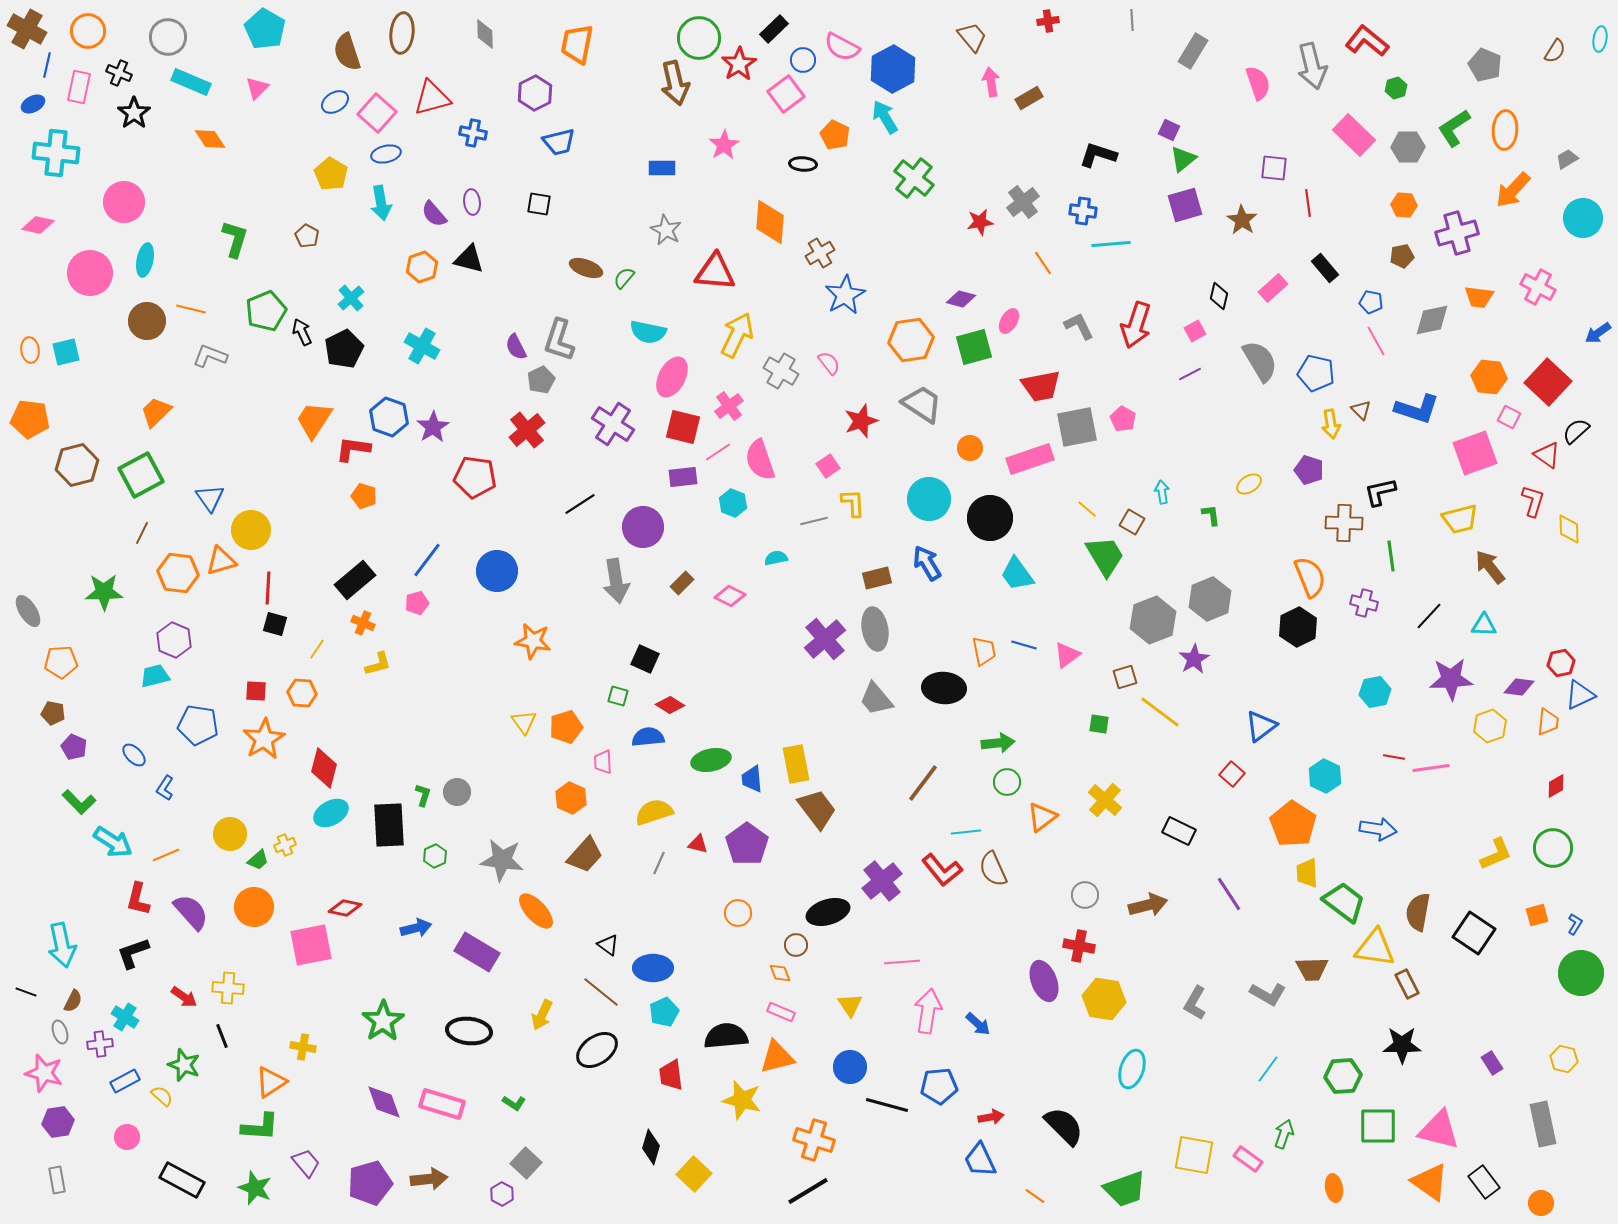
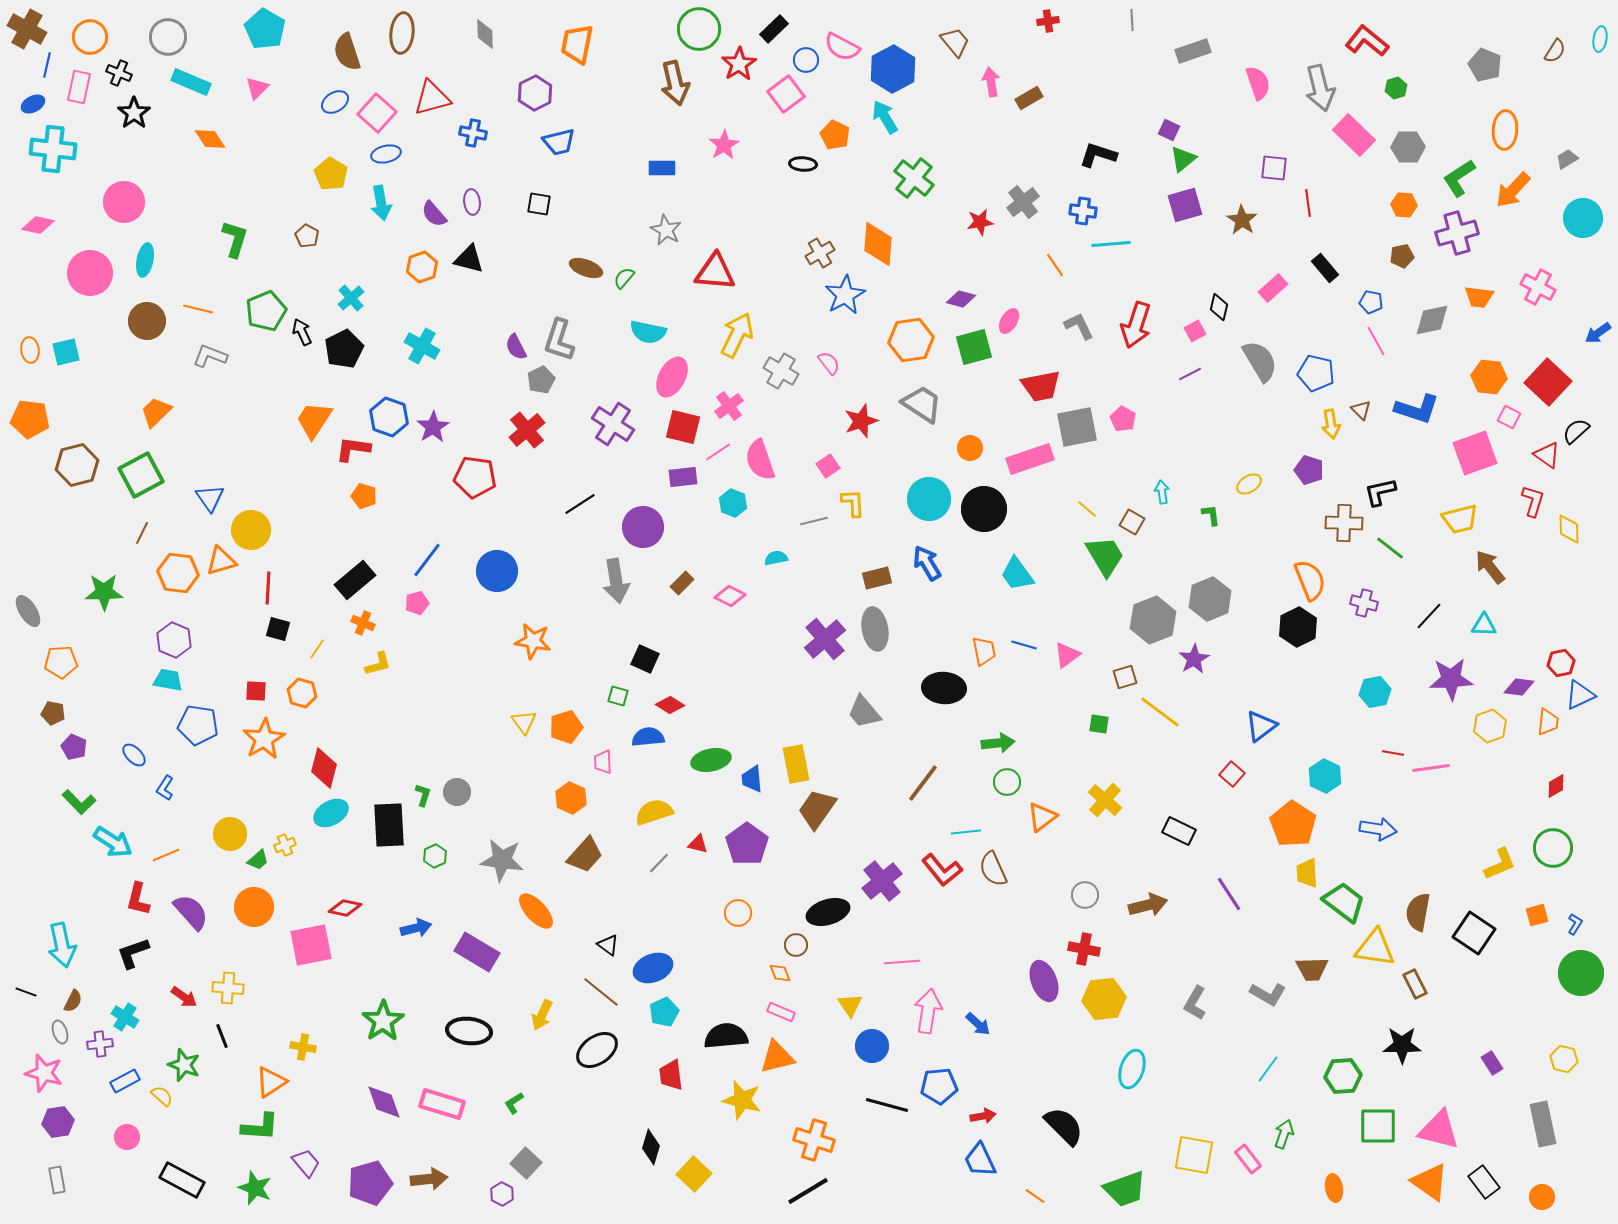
orange circle at (88, 31): moved 2 px right, 6 px down
brown trapezoid at (972, 37): moved 17 px left, 5 px down
green circle at (699, 38): moved 9 px up
gray rectangle at (1193, 51): rotated 40 degrees clockwise
blue circle at (803, 60): moved 3 px right
gray arrow at (1312, 66): moved 8 px right, 22 px down
green L-shape at (1454, 128): moved 5 px right, 50 px down
cyan cross at (56, 153): moved 3 px left, 4 px up
orange diamond at (770, 222): moved 108 px right, 22 px down
orange line at (1043, 263): moved 12 px right, 2 px down
black diamond at (1219, 296): moved 11 px down
orange line at (191, 309): moved 7 px right
black circle at (990, 518): moved 6 px left, 9 px up
green line at (1391, 556): moved 1 px left, 8 px up; rotated 44 degrees counterclockwise
orange semicircle at (1310, 577): moved 3 px down
black square at (275, 624): moved 3 px right, 5 px down
cyan trapezoid at (155, 676): moved 13 px right, 4 px down; rotated 24 degrees clockwise
orange hexagon at (302, 693): rotated 12 degrees clockwise
gray trapezoid at (876, 699): moved 12 px left, 13 px down
red line at (1394, 757): moved 1 px left, 4 px up
brown trapezoid at (817, 809): rotated 108 degrees counterclockwise
yellow L-shape at (1496, 854): moved 4 px right, 10 px down
gray line at (659, 863): rotated 20 degrees clockwise
red cross at (1079, 946): moved 5 px right, 3 px down
blue ellipse at (653, 968): rotated 21 degrees counterclockwise
brown rectangle at (1407, 984): moved 8 px right
yellow hexagon at (1104, 999): rotated 15 degrees counterclockwise
blue circle at (850, 1067): moved 22 px right, 21 px up
green L-shape at (514, 1103): rotated 115 degrees clockwise
red arrow at (991, 1117): moved 8 px left, 1 px up
pink rectangle at (1248, 1159): rotated 16 degrees clockwise
orange circle at (1541, 1203): moved 1 px right, 6 px up
